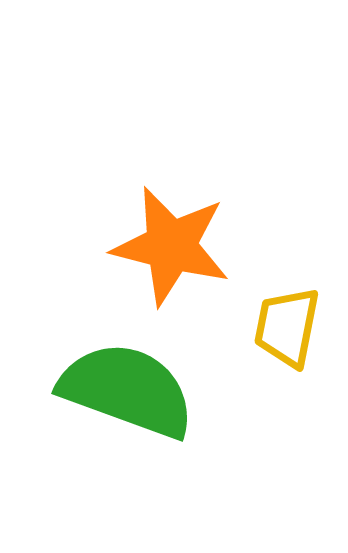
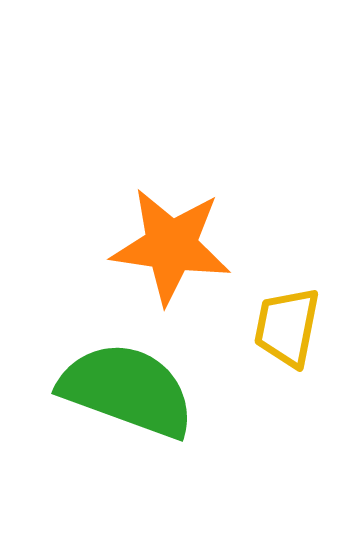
orange star: rotated 6 degrees counterclockwise
